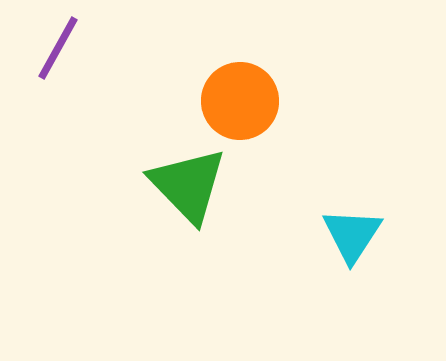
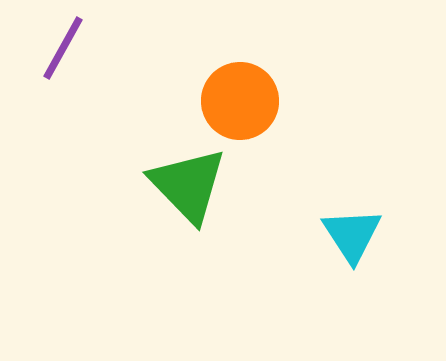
purple line: moved 5 px right
cyan triangle: rotated 6 degrees counterclockwise
